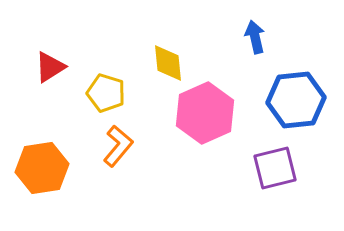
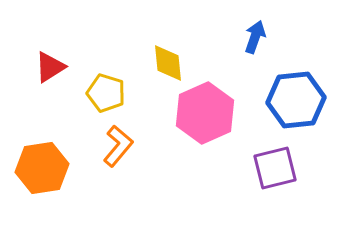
blue arrow: rotated 32 degrees clockwise
